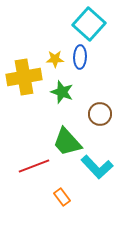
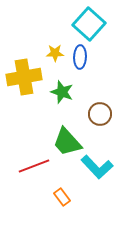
yellow star: moved 6 px up
